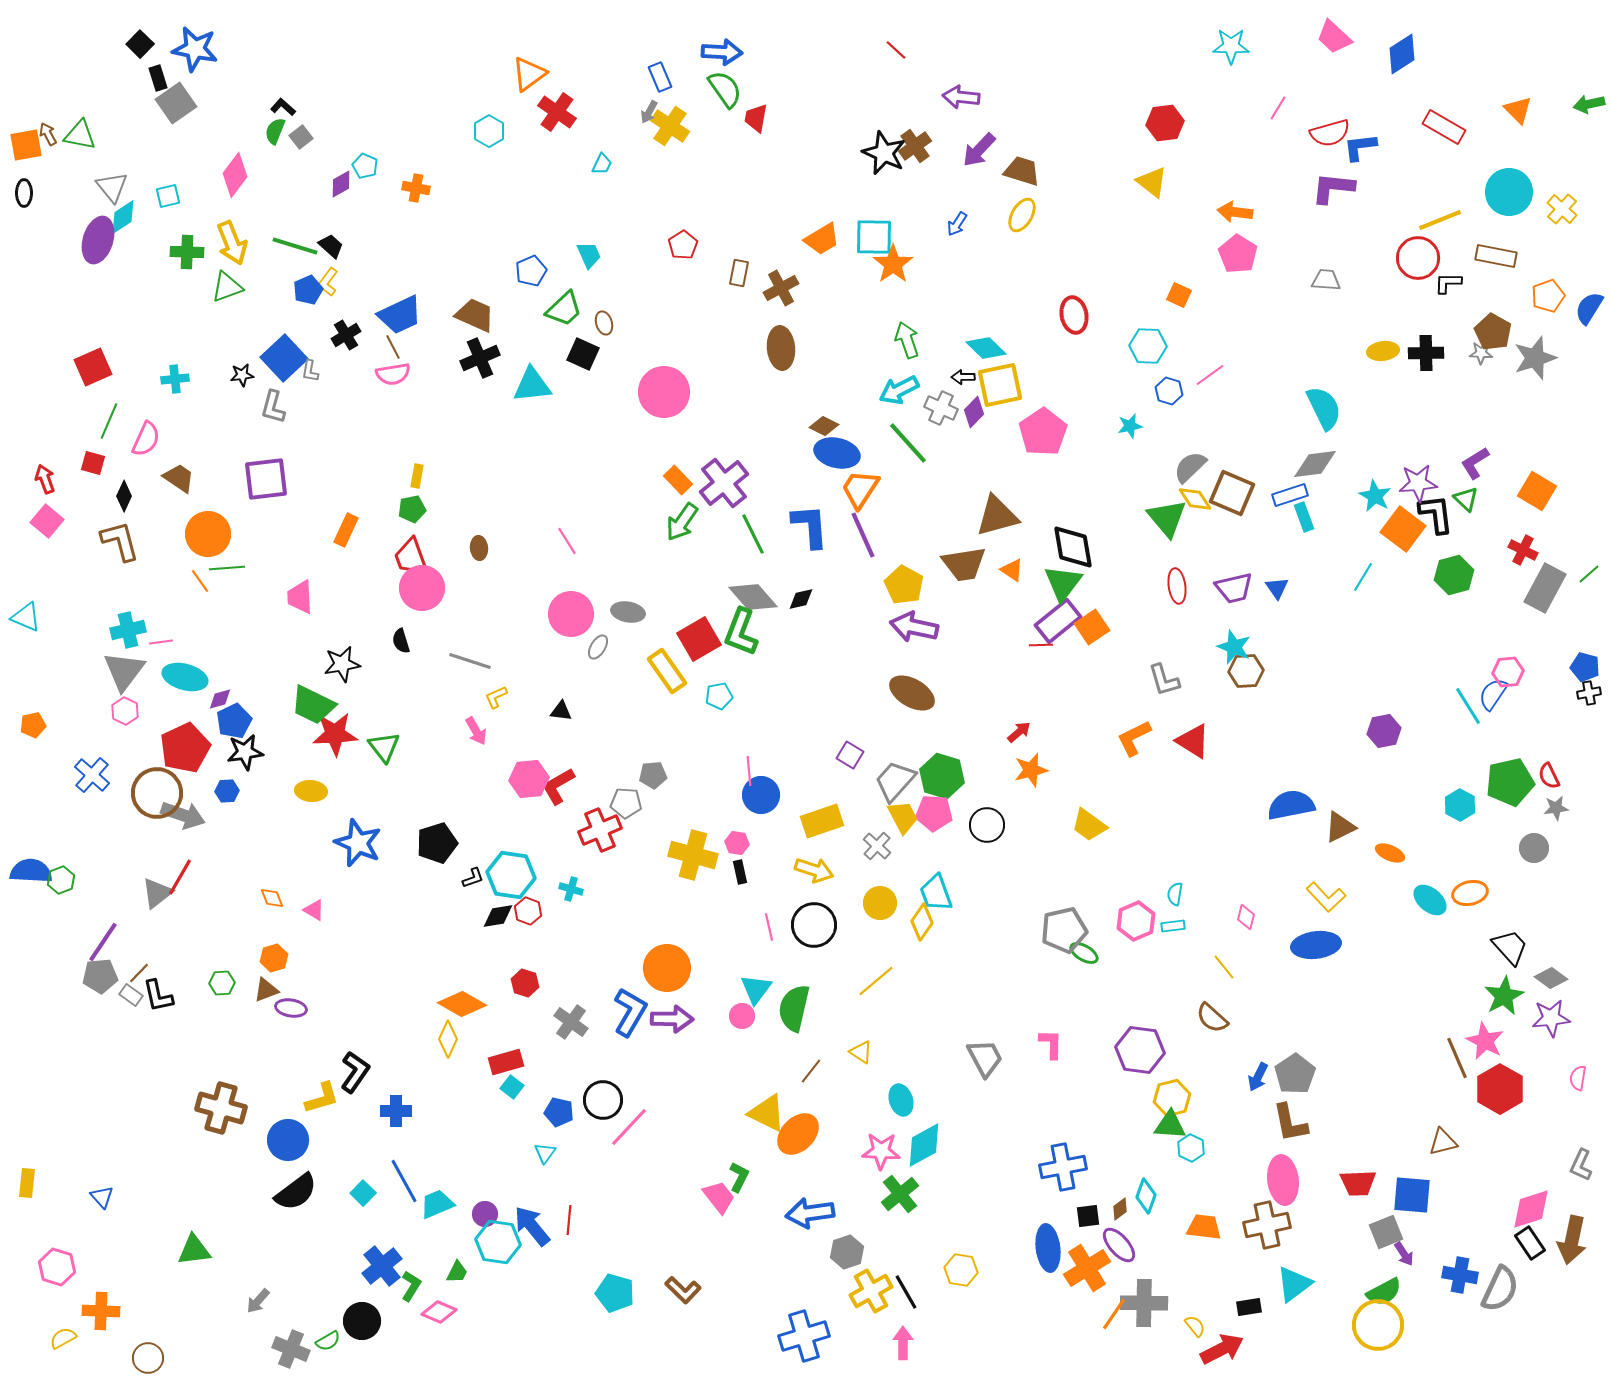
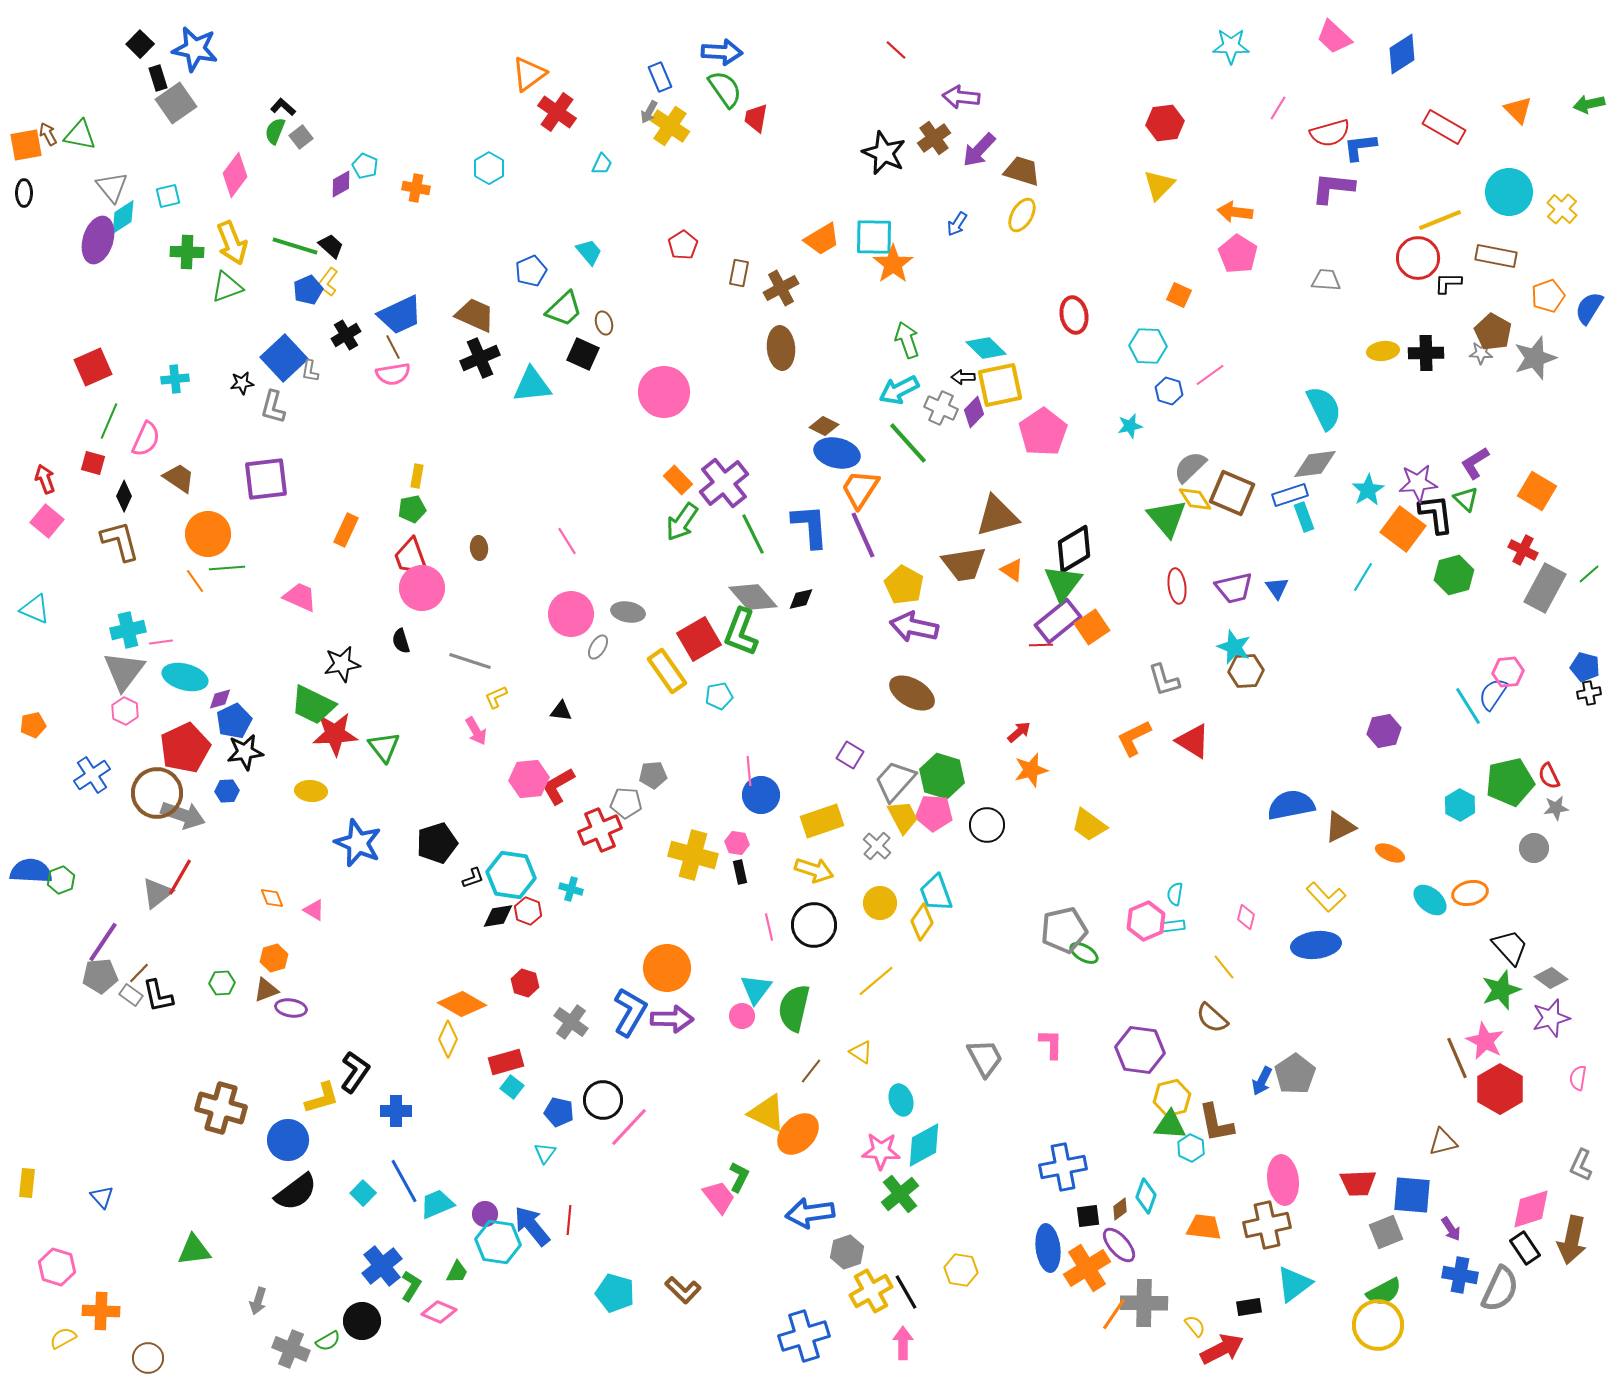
cyan hexagon at (489, 131): moved 37 px down
brown cross at (915, 146): moved 19 px right, 8 px up
yellow triangle at (1152, 182): moved 7 px right, 3 px down; rotated 36 degrees clockwise
cyan trapezoid at (589, 255): moved 3 px up; rotated 16 degrees counterclockwise
black star at (242, 375): moved 8 px down
cyan star at (1375, 496): moved 7 px left, 6 px up; rotated 12 degrees clockwise
black diamond at (1073, 547): moved 1 px right, 2 px down; rotated 69 degrees clockwise
orange line at (200, 581): moved 5 px left
pink trapezoid at (300, 597): rotated 117 degrees clockwise
cyan triangle at (26, 617): moved 9 px right, 8 px up
blue cross at (92, 775): rotated 15 degrees clockwise
pink hexagon at (1136, 921): moved 10 px right
green star at (1504, 996): moved 3 px left, 6 px up; rotated 9 degrees clockwise
purple star at (1551, 1018): rotated 9 degrees counterclockwise
blue arrow at (1258, 1077): moved 4 px right, 4 px down
brown L-shape at (1290, 1123): moved 74 px left
black rectangle at (1530, 1243): moved 5 px left, 5 px down
purple arrow at (1404, 1254): moved 47 px right, 25 px up
gray arrow at (258, 1301): rotated 24 degrees counterclockwise
